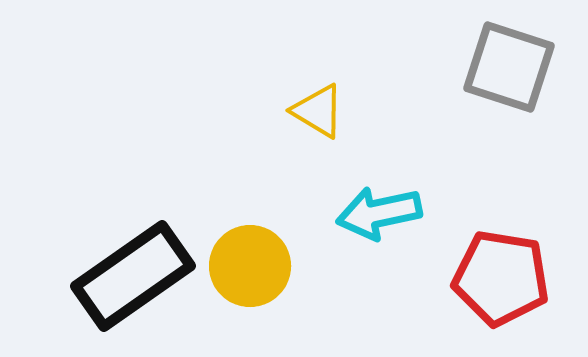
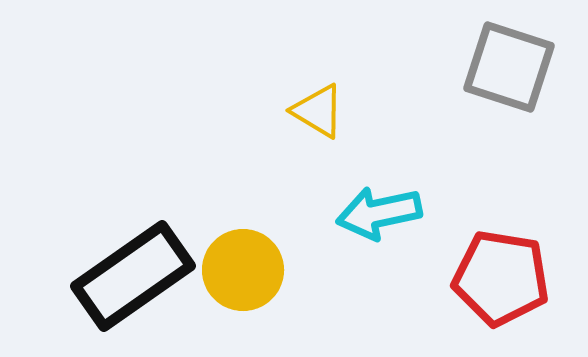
yellow circle: moved 7 px left, 4 px down
